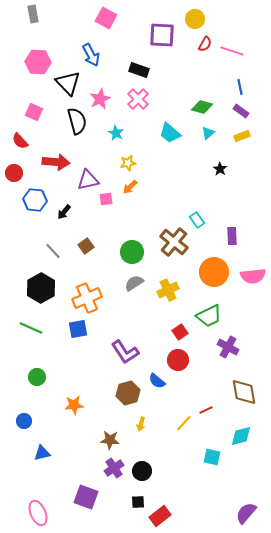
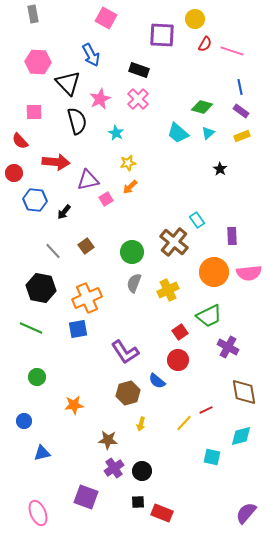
pink square at (34, 112): rotated 24 degrees counterclockwise
cyan trapezoid at (170, 133): moved 8 px right
pink square at (106, 199): rotated 24 degrees counterclockwise
pink semicircle at (253, 276): moved 4 px left, 3 px up
gray semicircle at (134, 283): rotated 36 degrees counterclockwise
black hexagon at (41, 288): rotated 20 degrees counterclockwise
brown star at (110, 440): moved 2 px left
red rectangle at (160, 516): moved 2 px right, 3 px up; rotated 60 degrees clockwise
